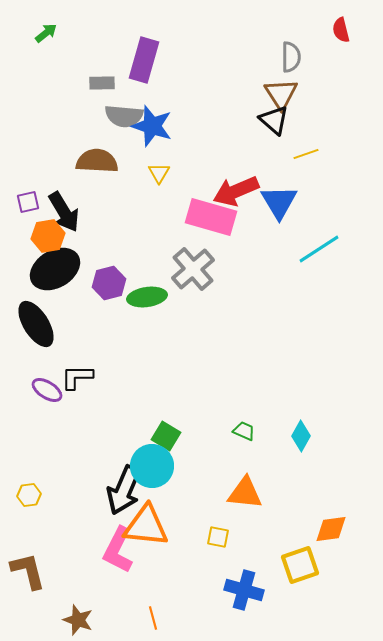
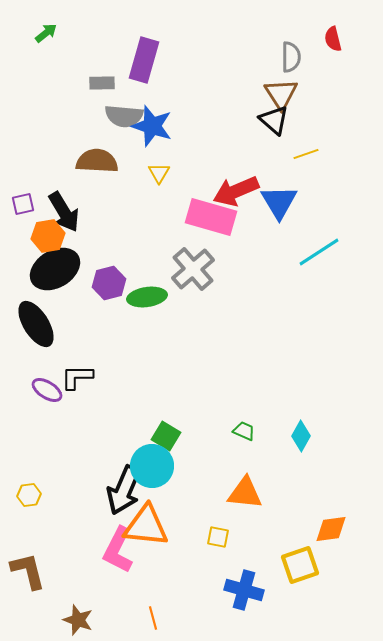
red semicircle at (341, 30): moved 8 px left, 9 px down
purple square at (28, 202): moved 5 px left, 2 px down
cyan line at (319, 249): moved 3 px down
